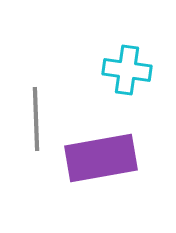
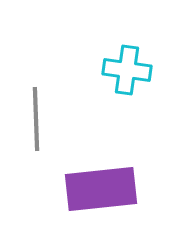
purple rectangle: moved 31 px down; rotated 4 degrees clockwise
